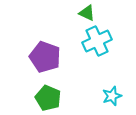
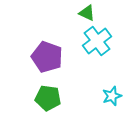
cyan cross: rotated 12 degrees counterclockwise
purple pentagon: moved 2 px right
green pentagon: rotated 15 degrees counterclockwise
